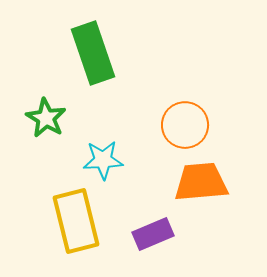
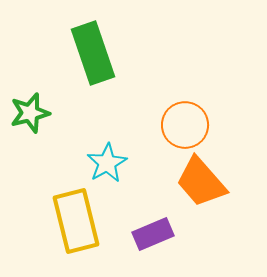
green star: moved 16 px left, 5 px up; rotated 27 degrees clockwise
cyan star: moved 4 px right, 3 px down; rotated 27 degrees counterclockwise
orange trapezoid: rotated 126 degrees counterclockwise
